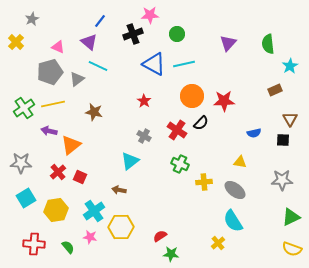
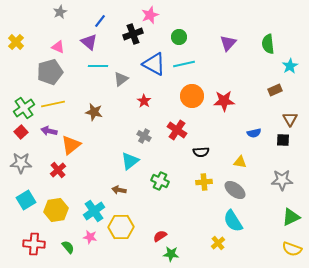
pink star at (150, 15): rotated 18 degrees counterclockwise
gray star at (32, 19): moved 28 px right, 7 px up
green circle at (177, 34): moved 2 px right, 3 px down
cyan line at (98, 66): rotated 24 degrees counterclockwise
gray triangle at (77, 79): moved 44 px right
black semicircle at (201, 123): moved 29 px down; rotated 42 degrees clockwise
green cross at (180, 164): moved 20 px left, 17 px down
red cross at (58, 172): moved 2 px up
red square at (80, 177): moved 59 px left, 45 px up; rotated 24 degrees clockwise
cyan square at (26, 198): moved 2 px down
